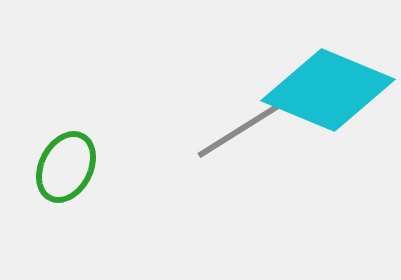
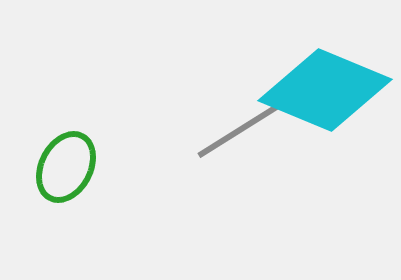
cyan diamond: moved 3 px left
